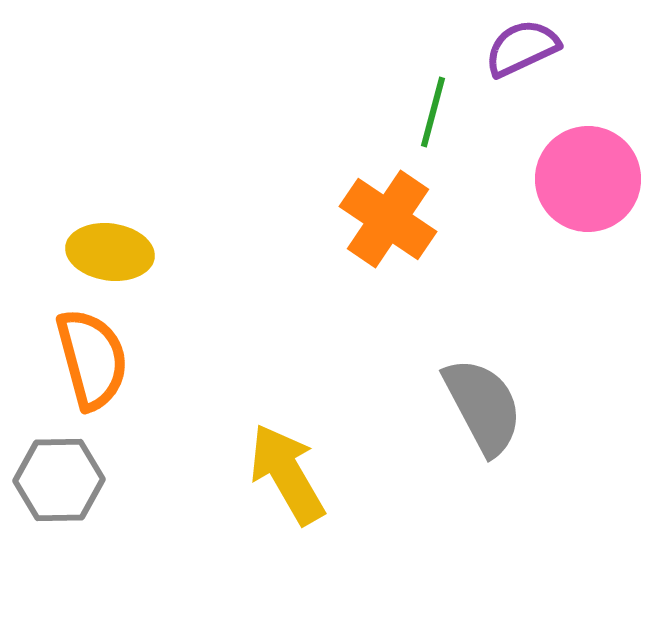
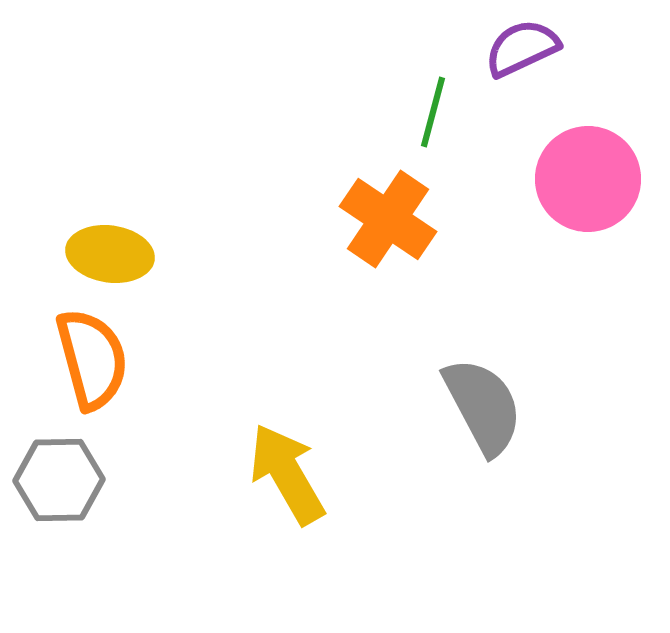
yellow ellipse: moved 2 px down
